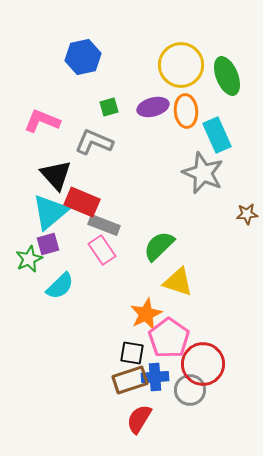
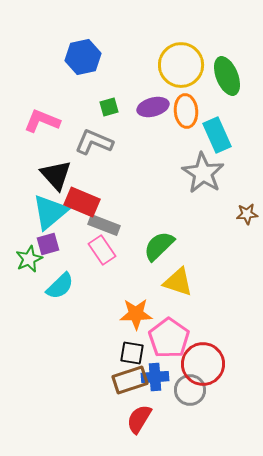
gray star: rotated 9 degrees clockwise
orange star: moved 10 px left; rotated 24 degrees clockwise
